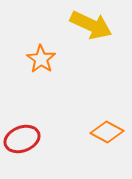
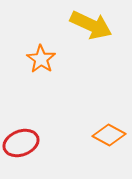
orange diamond: moved 2 px right, 3 px down
red ellipse: moved 1 px left, 4 px down
